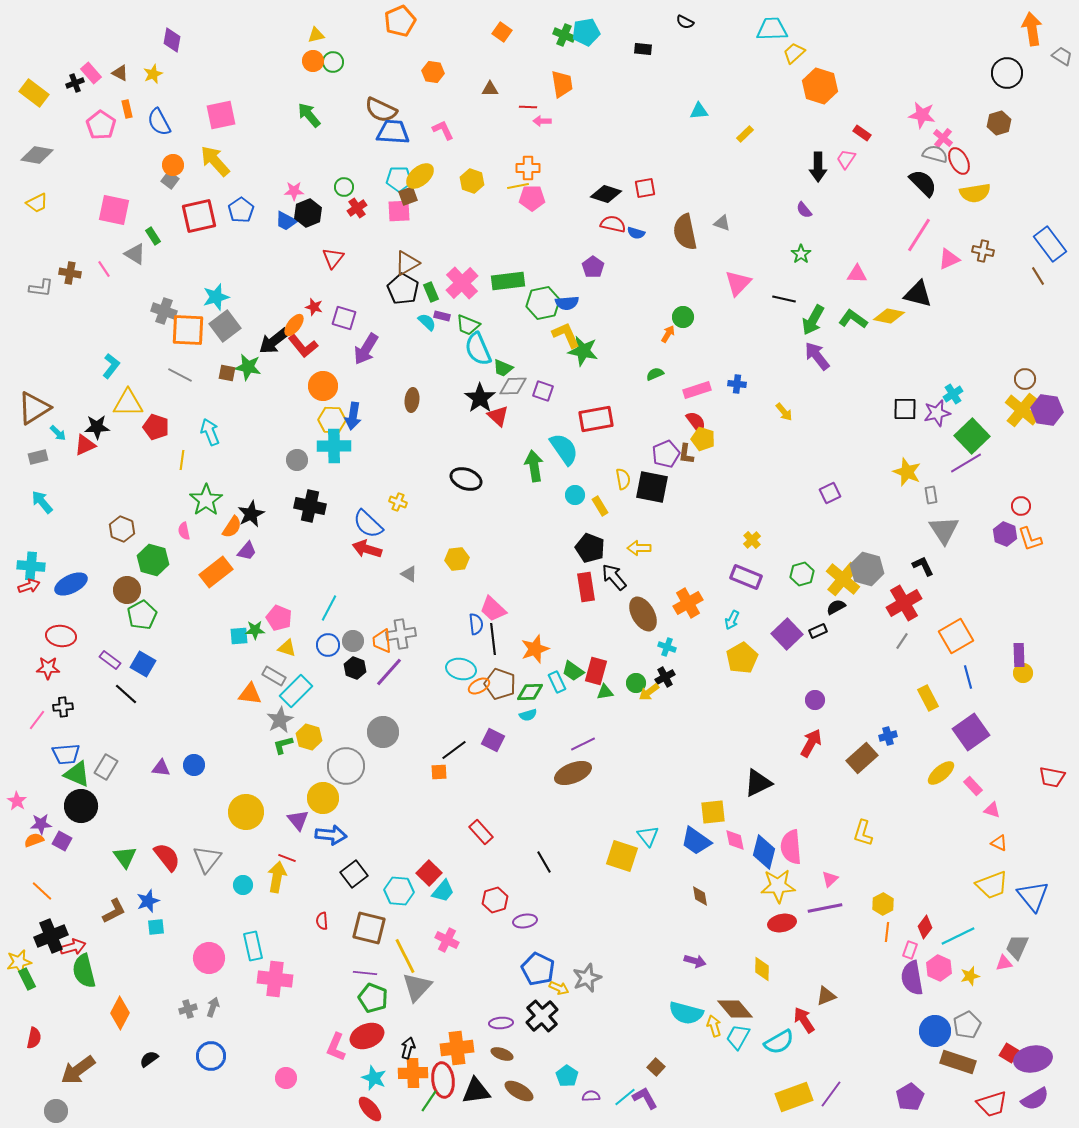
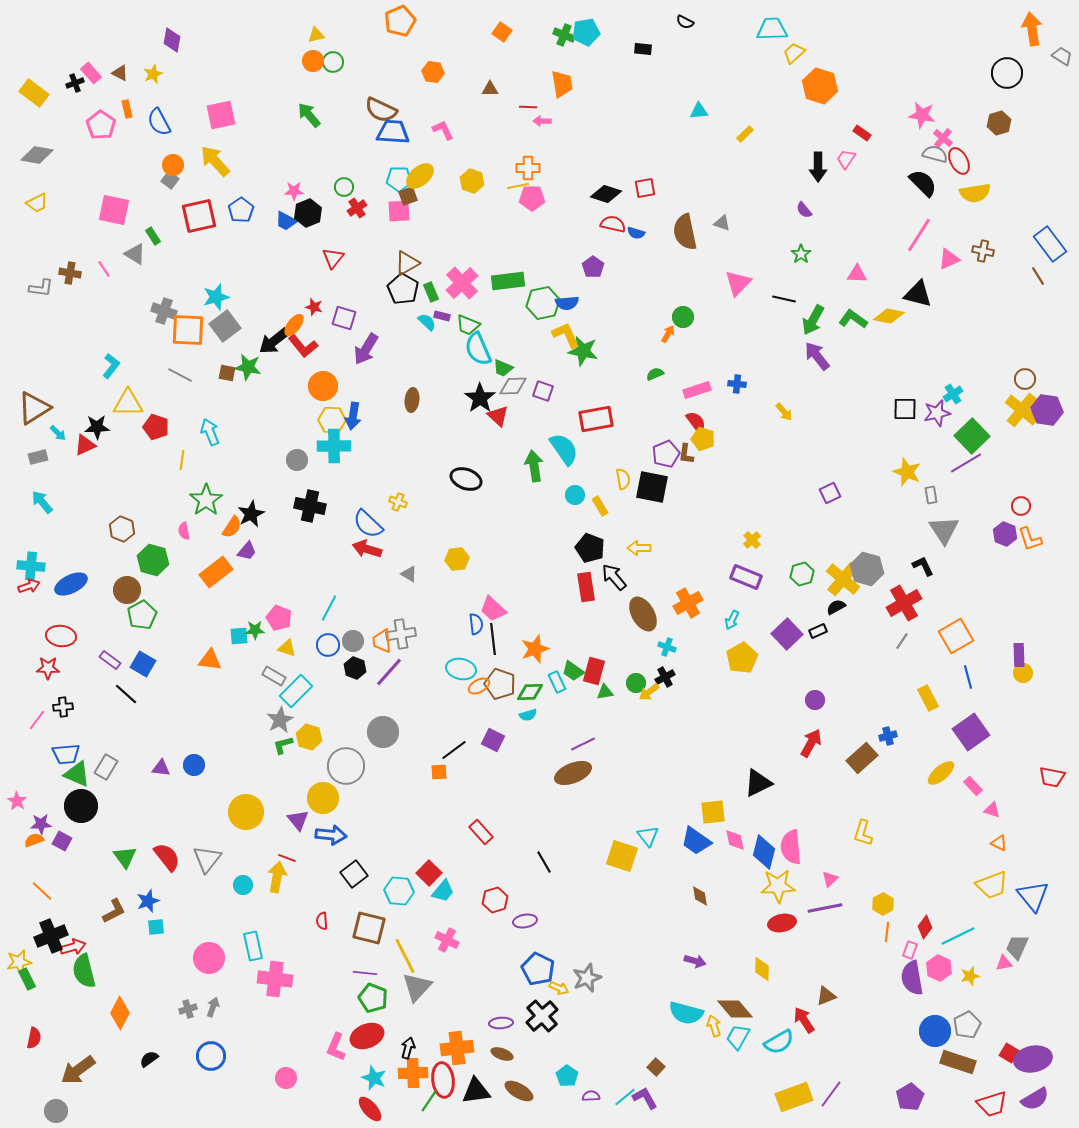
red rectangle at (596, 671): moved 2 px left
orange triangle at (250, 694): moved 40 px left, 34 px up
